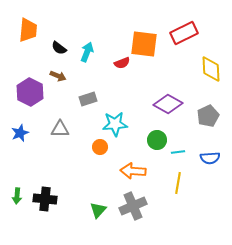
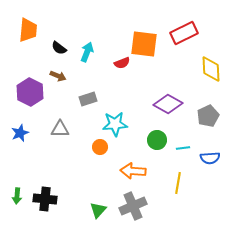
cyan line: moved 5 px right, 4 px up
